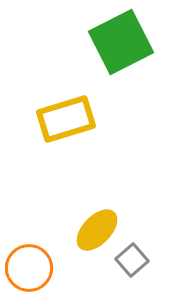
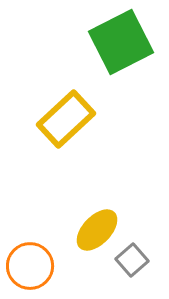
yellow rectangle: rotated 26 degrees counterclockwise
orange circle: moved 1 px right, 2 px up
